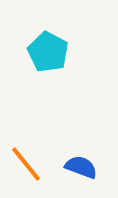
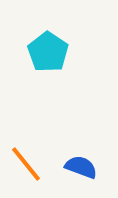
cyan pentagon: rotated 6 degrees clockwise
